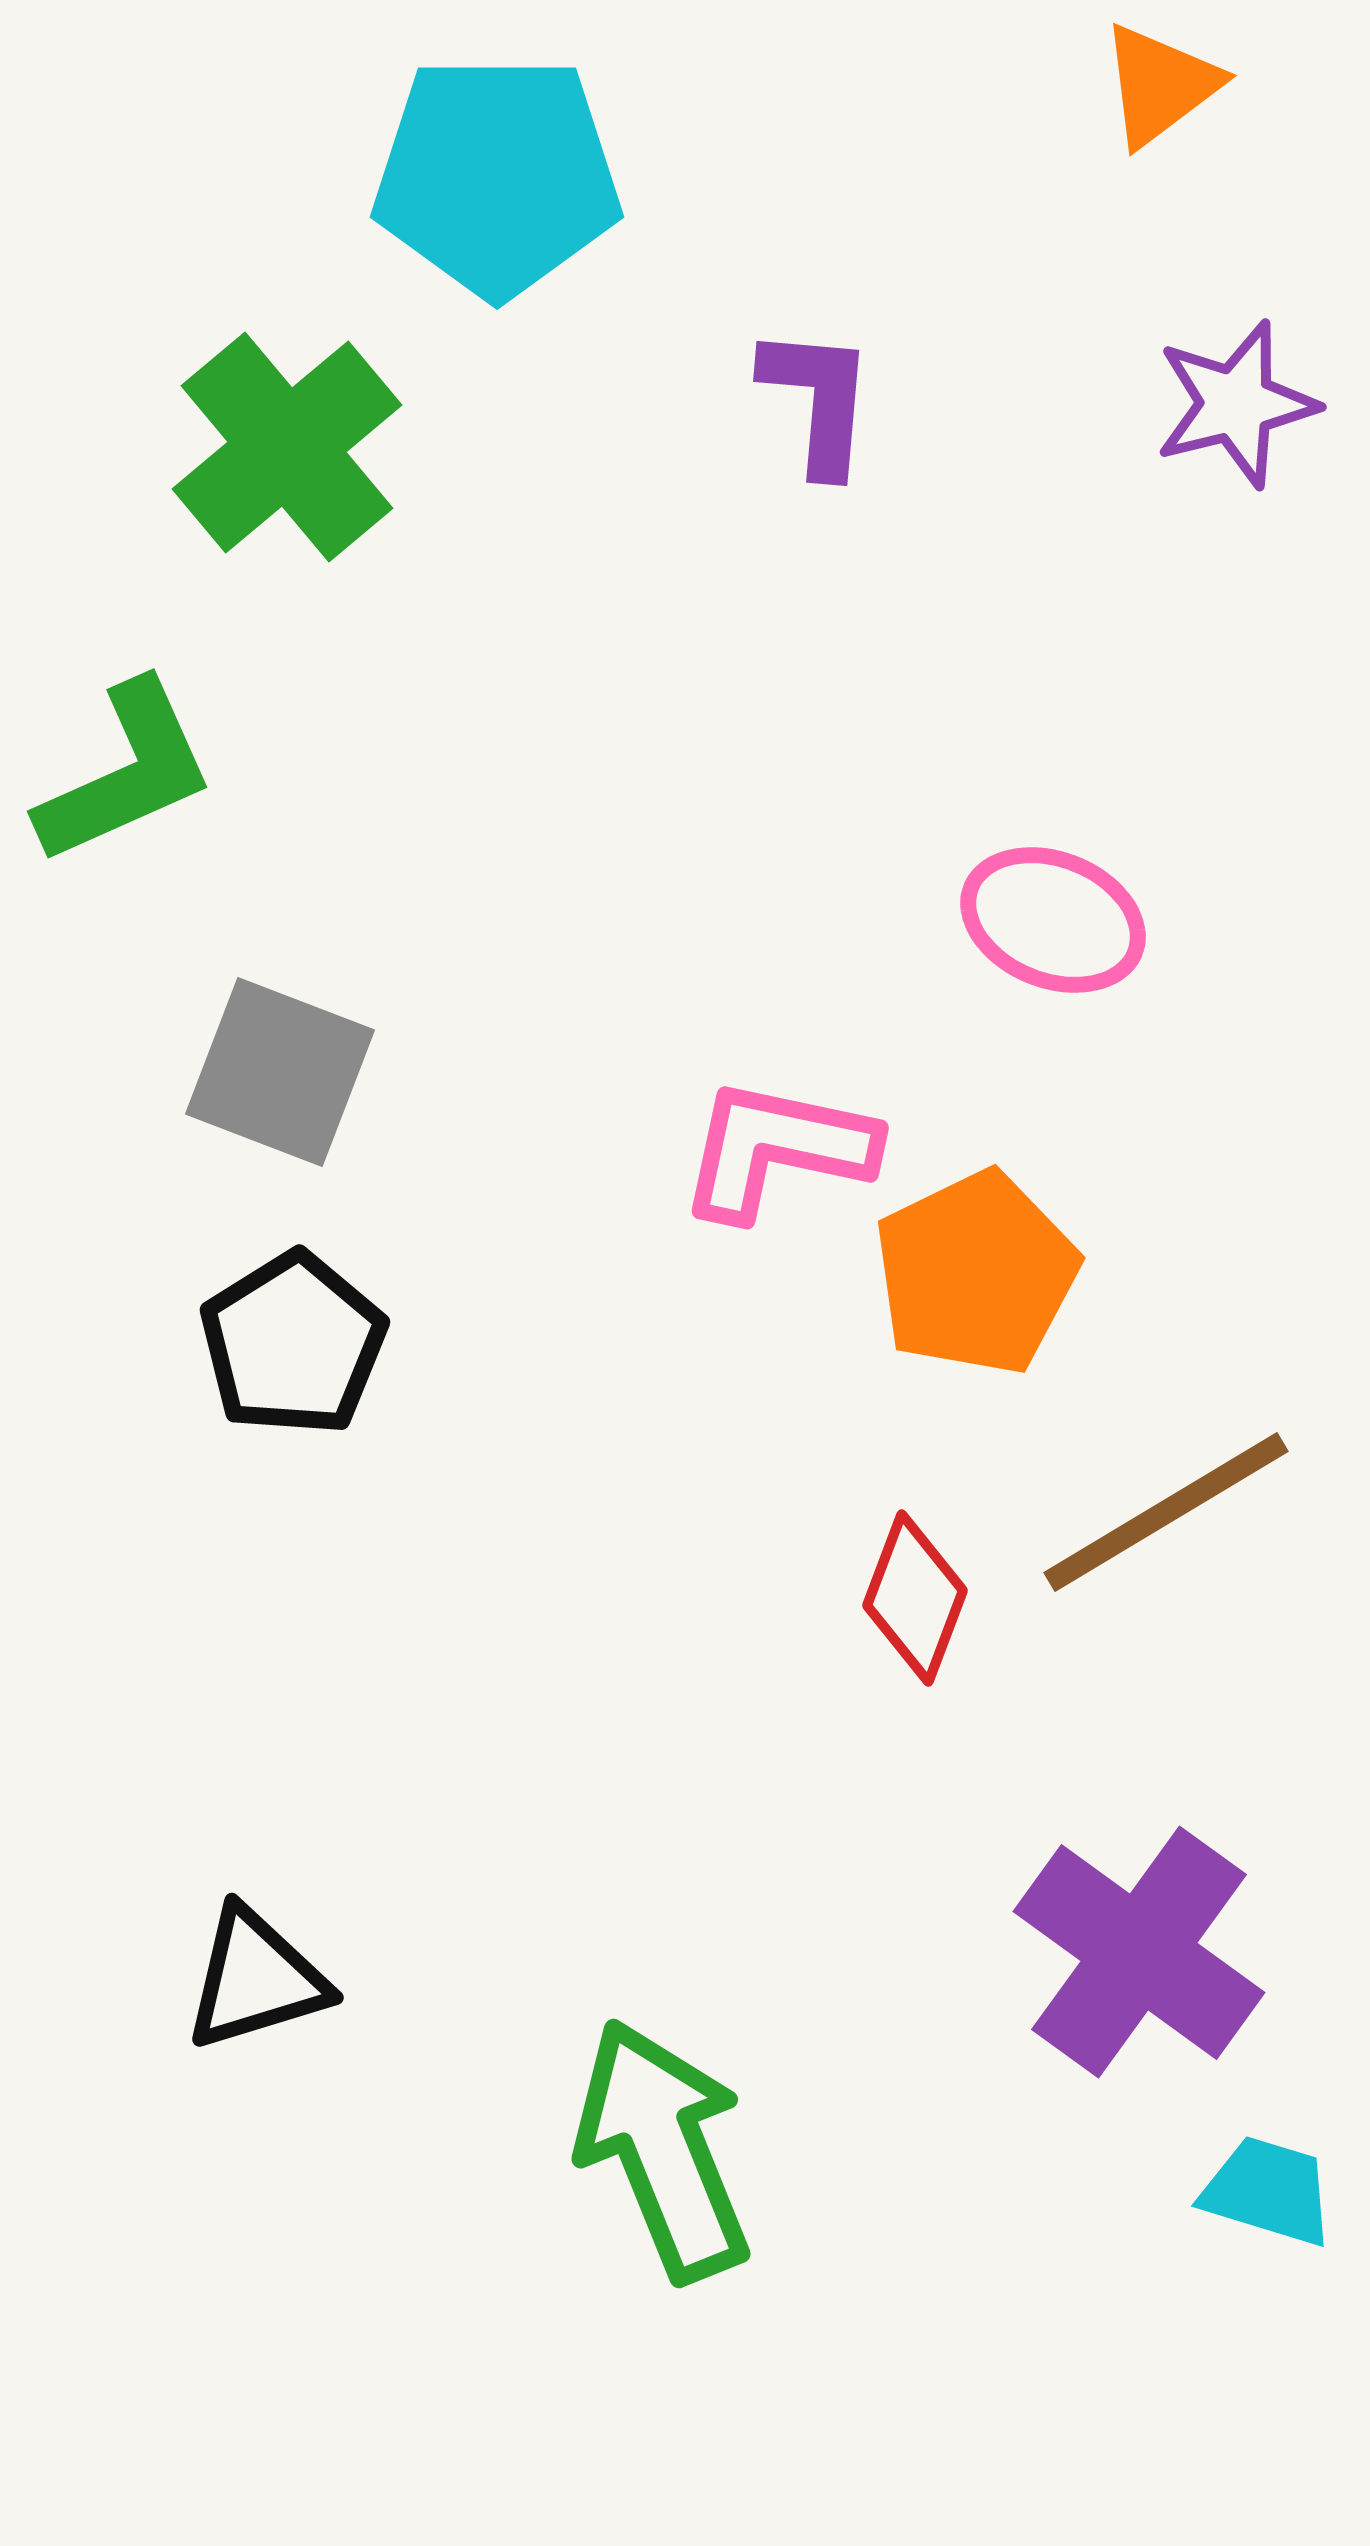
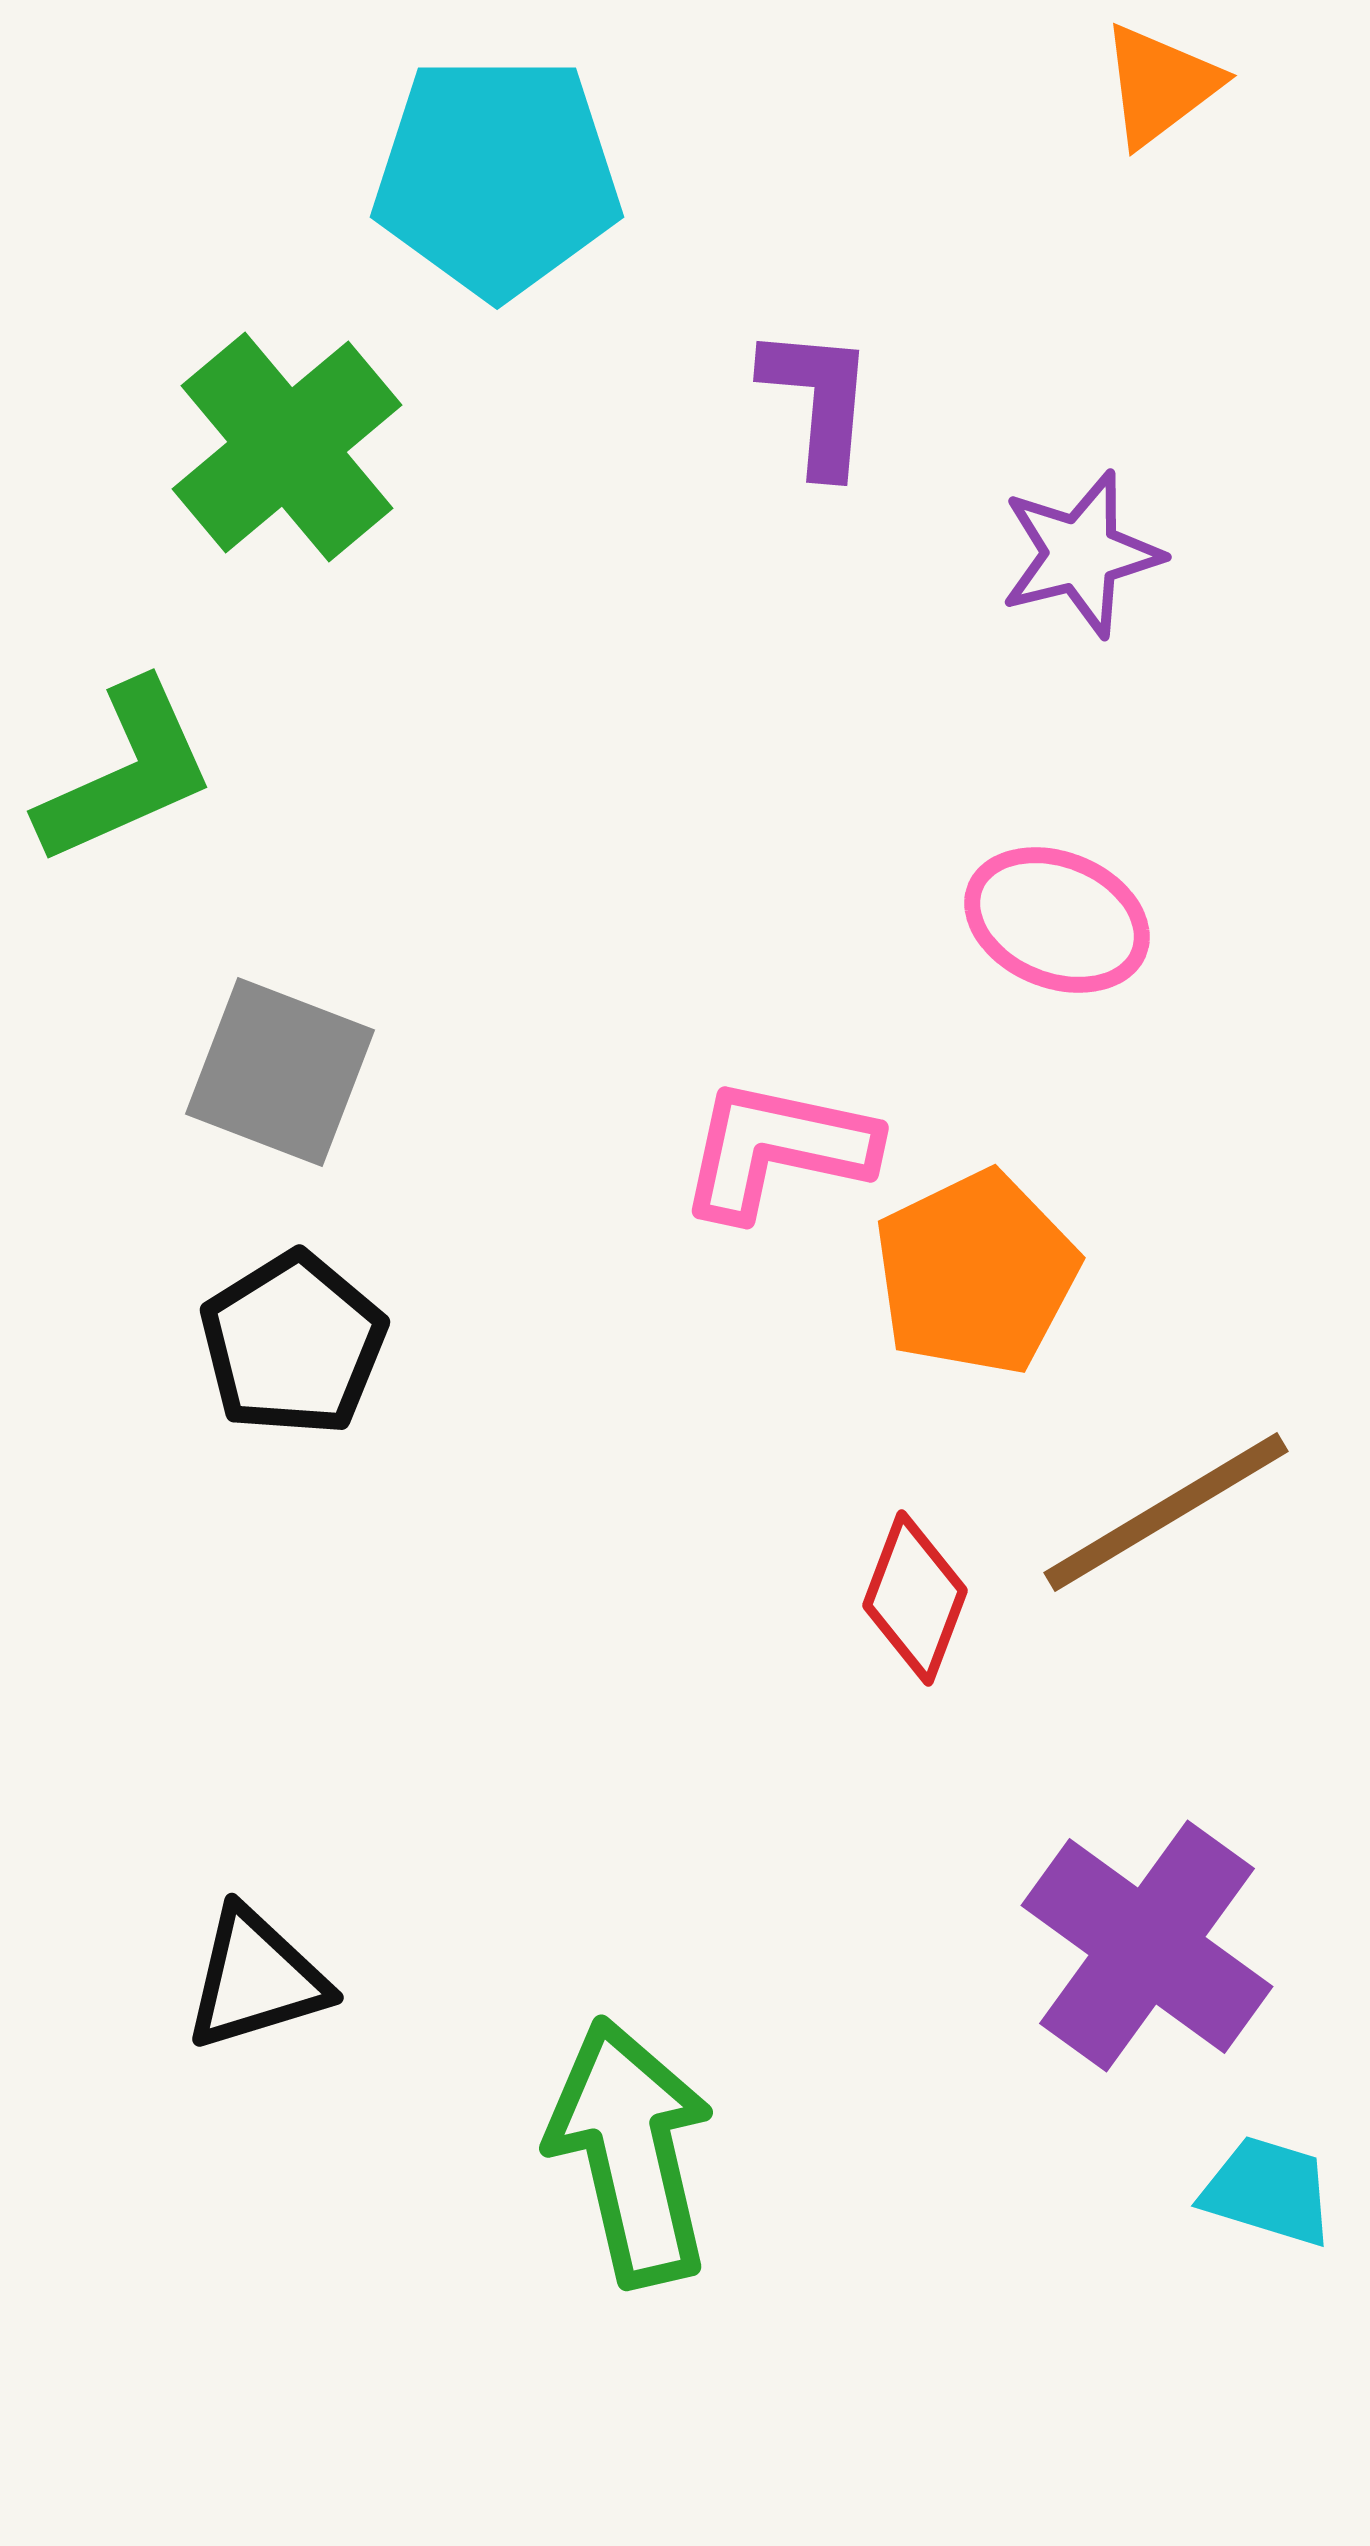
purple star: moved 155 px left, 150 px down
pink ellipse: moved 4 px right
purple cross: moved 8 px right, 6 px up
green arrow: moved 32 px left, 2 px down; rotated 9 degrees clockwise
